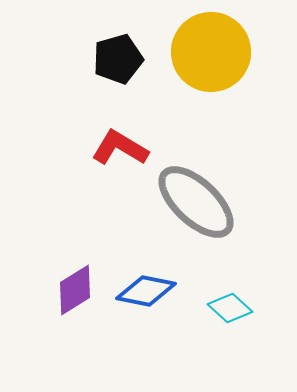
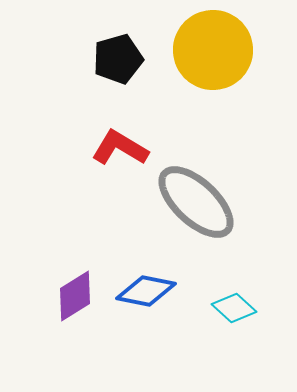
yellow circle: moved 2 px right, 2 px up
purple diamond: moved 6 px down
cyan diamond: moved 4 px right
